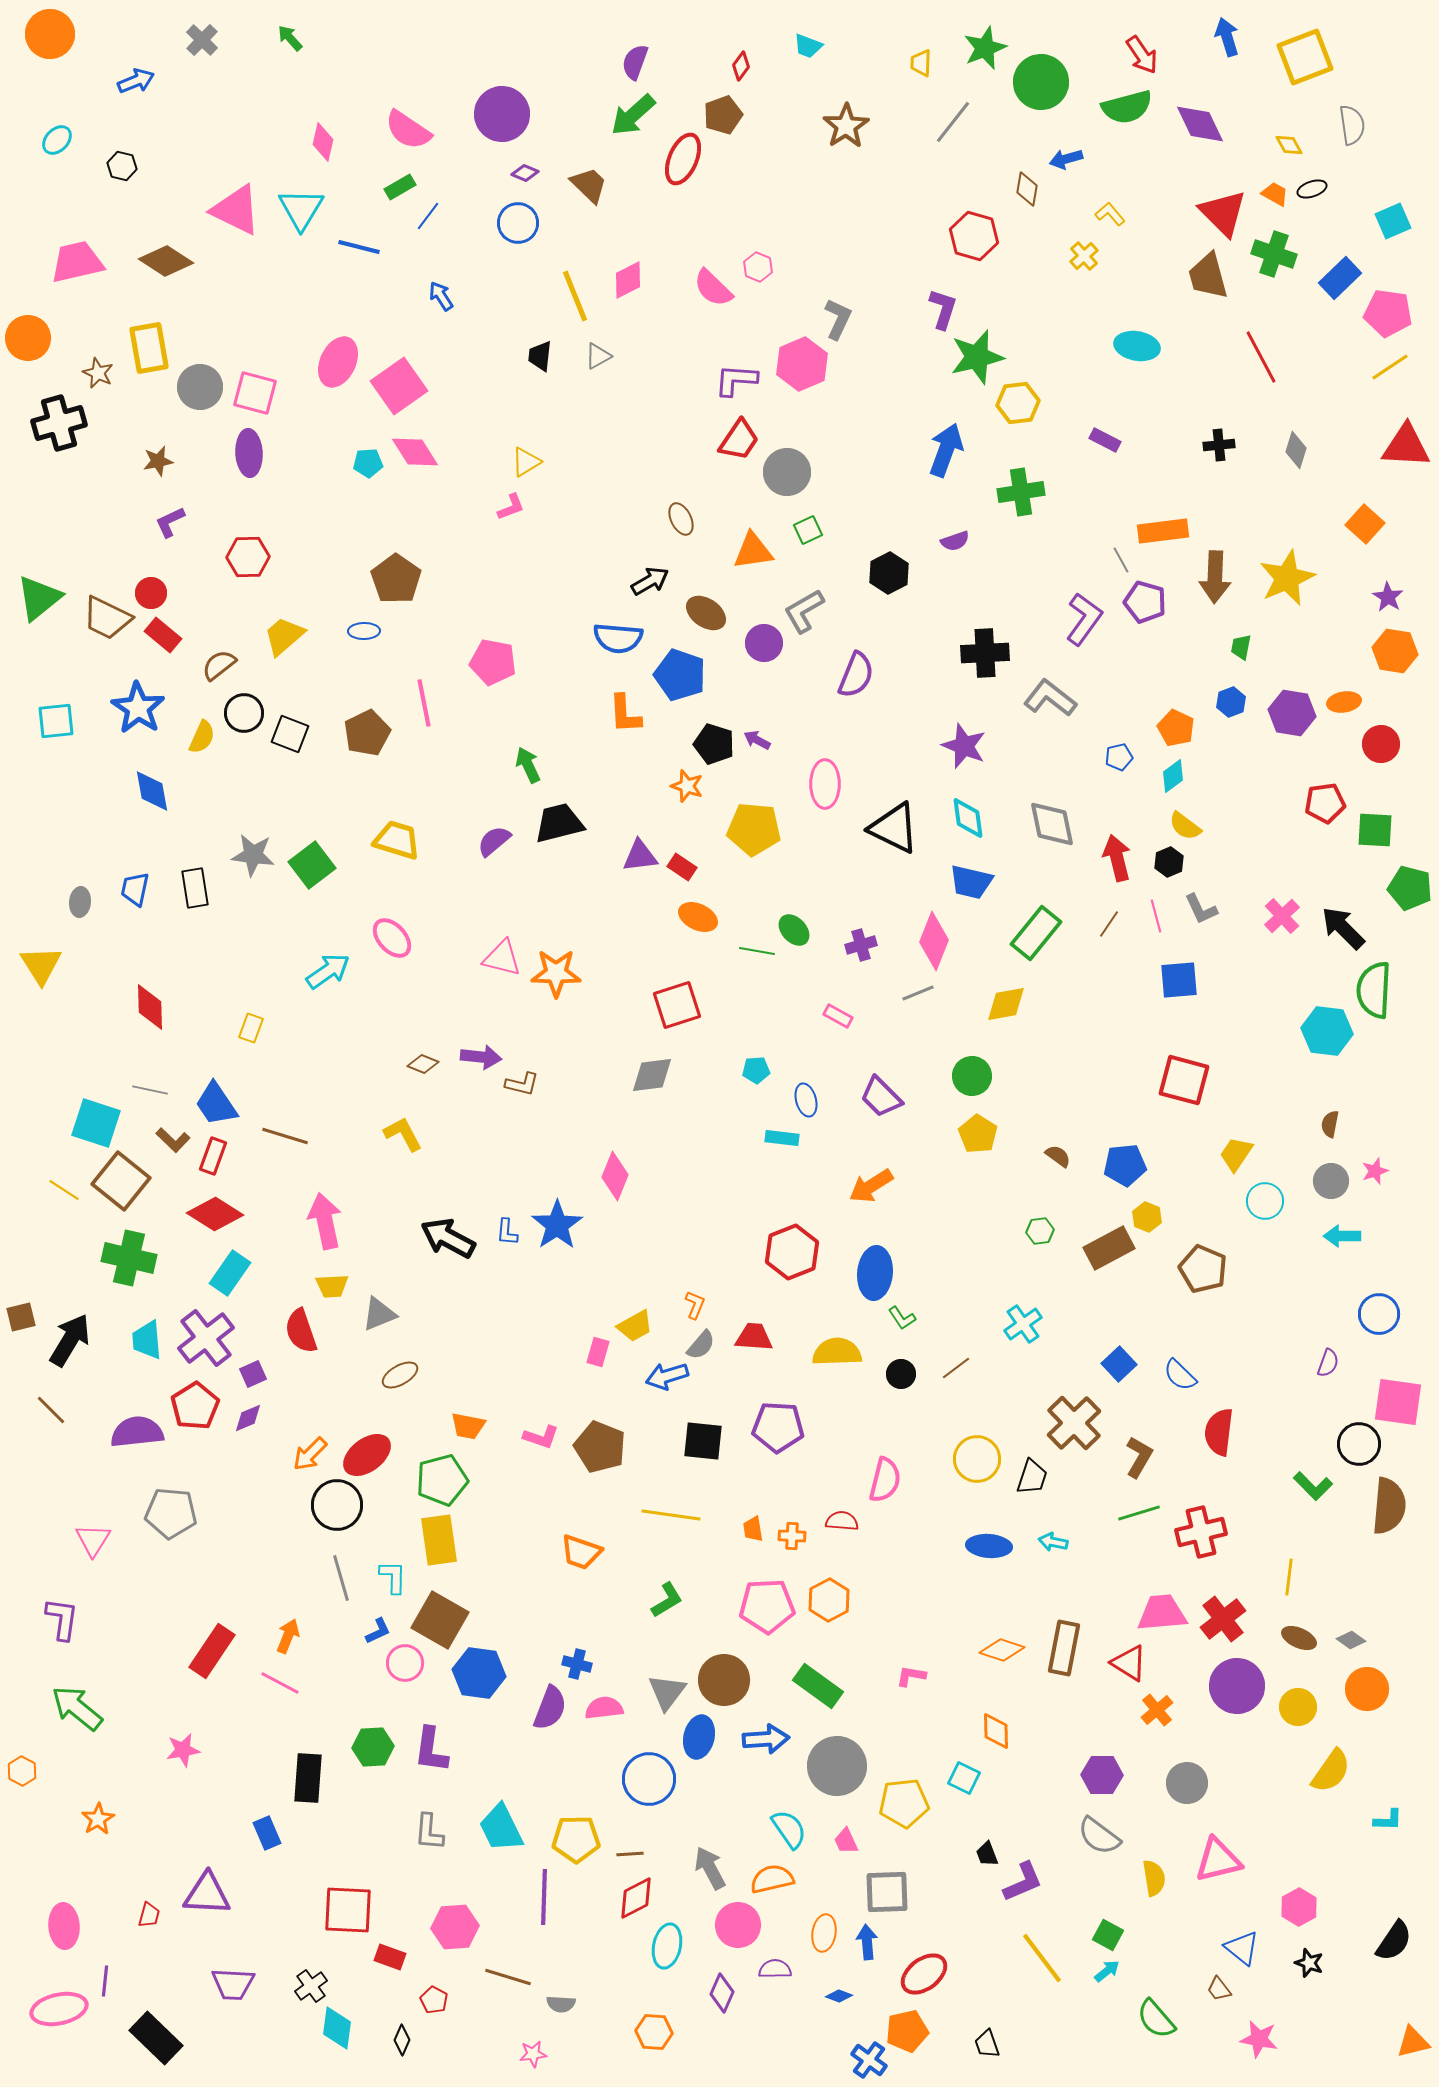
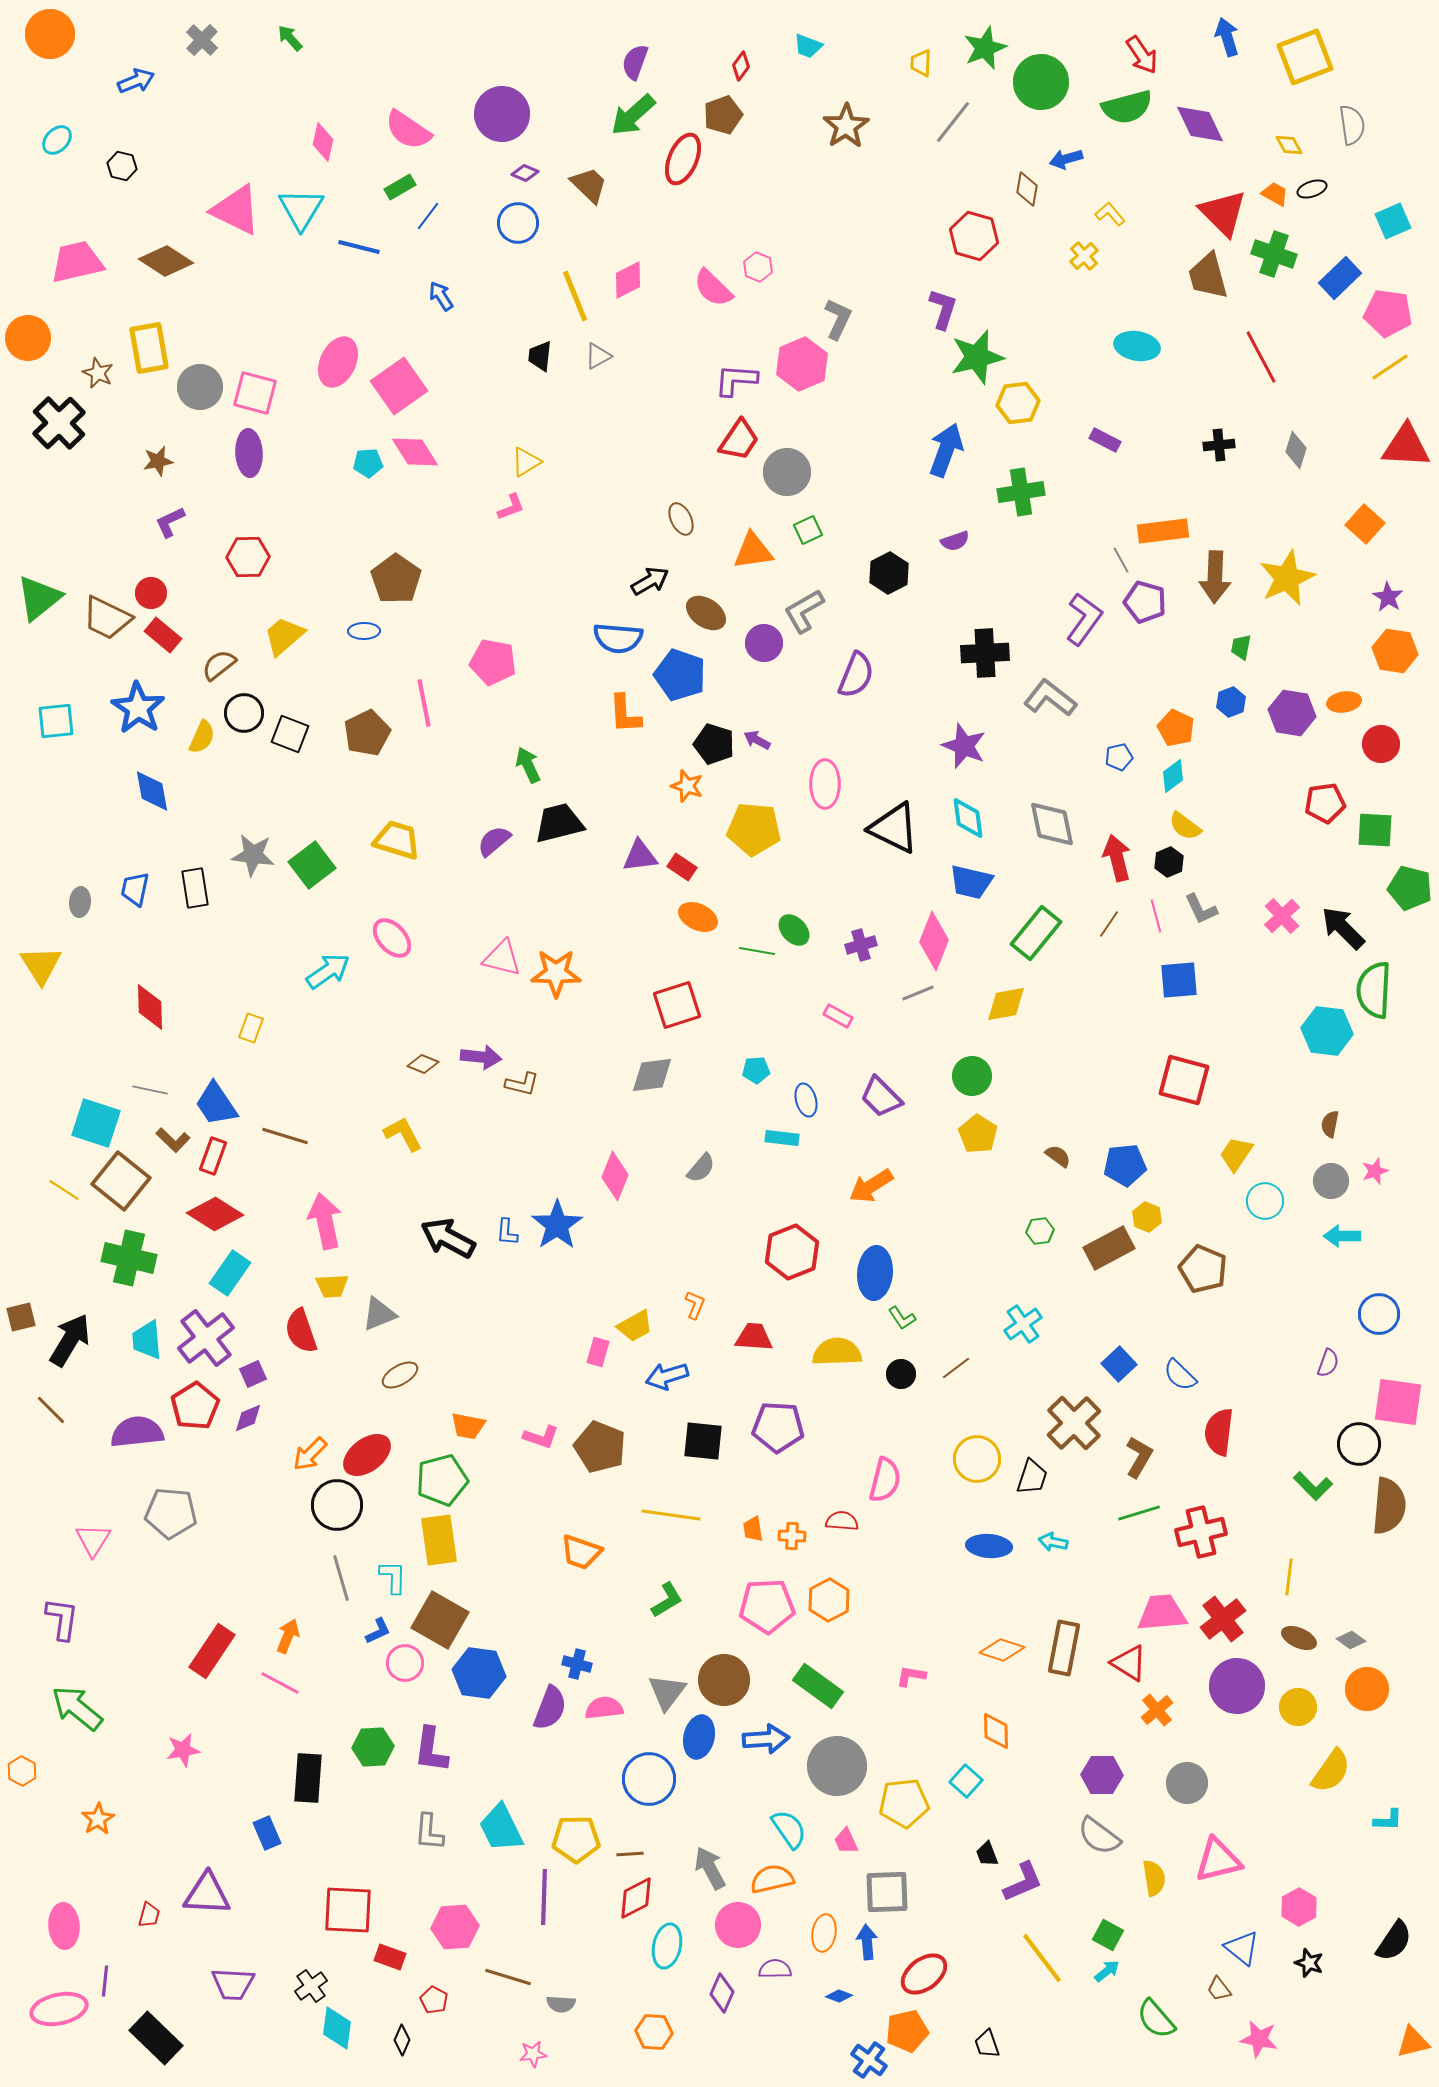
black cross at (59, 423): rotated 28 degrees counterclockwise
gray semicircle at (701, 1345): moved 177 px up
cyan square at (964, 1778): moved 2 px right, 3 px down; rotated 16 degrees clockwise
